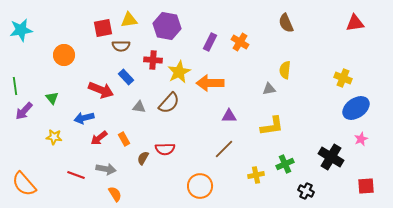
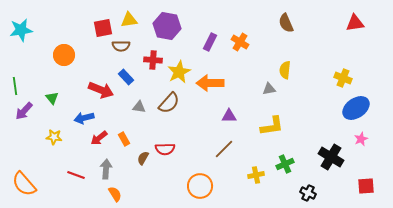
gray arrow at (106, 169): rotated 96 degrees counterclockwise
black cross at (306, 191): moved 2 px right, 2 px down
